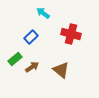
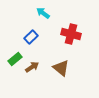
brown triangle: moved 2 px up
